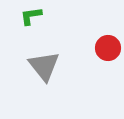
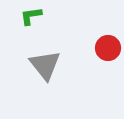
gray triangle: moved 1 px right, 1 px up
